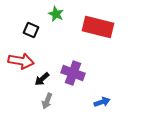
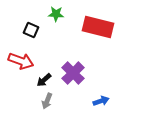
green star: rotated 21 degrees counterclockwise
red arrow: rotated 10 degrees clockwise
purple cross: rotated 25 degrees clockwise
black arrow: moved 2 px right, 1 px down
blue arrow: moved 1 px left, 1 px up
